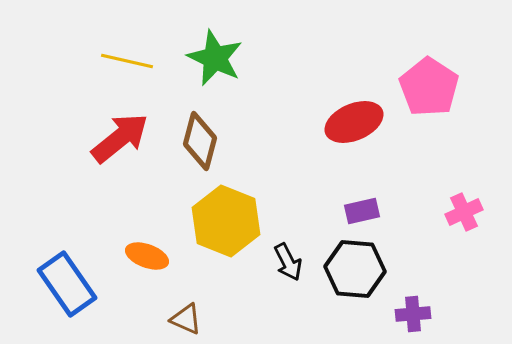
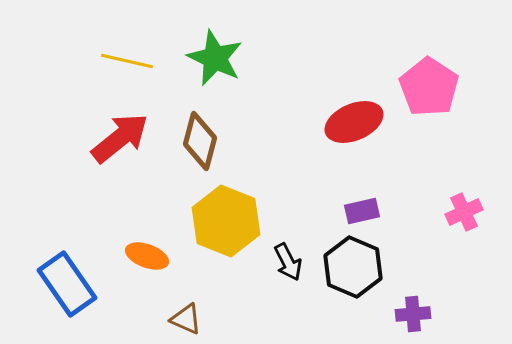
black hexagon: moved 2 px left, 2 px up; rotated 18 degrees clockwise
